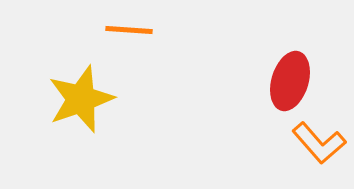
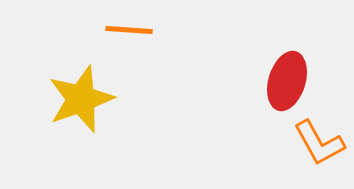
red ellipse: moved 3 px left
orange L-shape: rotated 12 degrees clockwise
